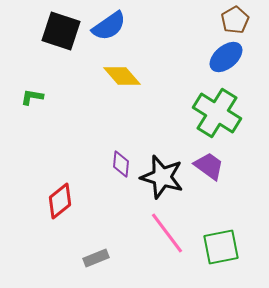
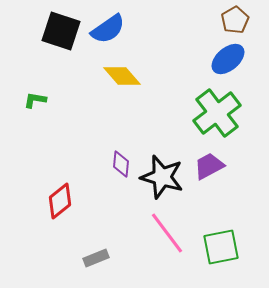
blue semicircle: moved 1 px left, 3 px down
blue ellipse: moved 2 px right, 2 px down
green L-shape: moved 3 px right, 3 px down
green cross: rotated 21 degrees clockwise
purple trapezoid: rotated 64 degrees counterclockwise
